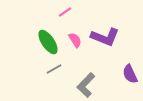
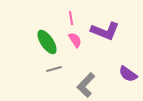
pink line: moved 6 px right, 6 px down; rotated 64 degrees counterclockwise
purple L-shape: moved 6 px up
green ellipse: moved 1 px left
gray line: rotated 14 degrees clockwise
purple semicircle: moved 2 px left; rotated 30 degrees counterclockwise
